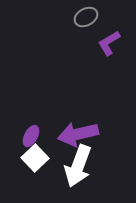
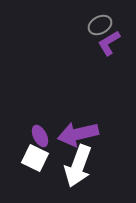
gray ellipse: moved 14 px right, 8 px down
purple ellipse: moved 9 px right; rotated 55 degrees counterclockwise
white square: rotated 20 degrees counterclockwise
